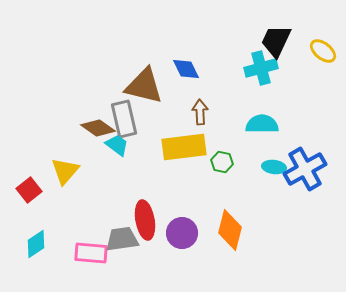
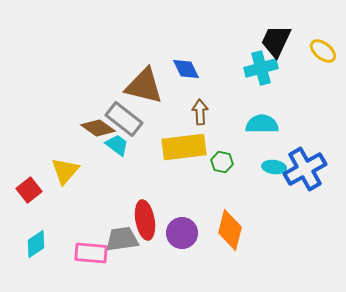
gray rectangle: rotated 39 degrees counterclockwise
